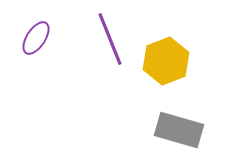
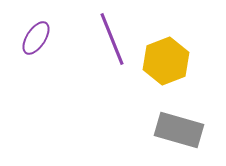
purple line: moved 2 px right
